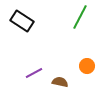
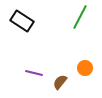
orange circle: moved 2 px left, 2 px down
purple line: rotated 42 degrees clockwise
brown semicircle: rotated 63 degrees counterclockwise
